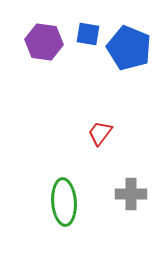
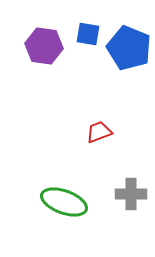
purple hexagon: moved 4 px down
red trapezoid: moved 1 px left, 1 px up; rotated 32 degrees clockwise
green ellipse: rotated 66 degrees counterclockwise
